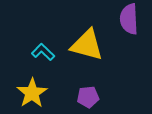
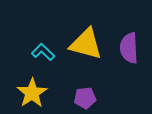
purple semicircle: moved 29 px down
yellow triangle: moved 1 px left, 1 px up
purple pentagon: moved 3 px left, 1 px down
